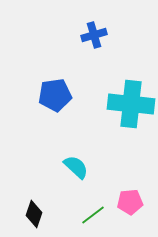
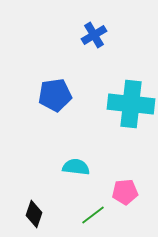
blue cross: rotated 15 degrees counterclockwise
cyan semicircle: rotated 36 degrees counterclockwise
pink pentagon: moved 5 px left, 10 px up
